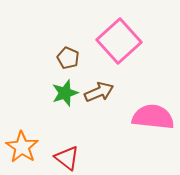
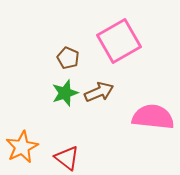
pink square: rotated 12 degrees clockwise
orange star: rotated 12 degrees clockwise
